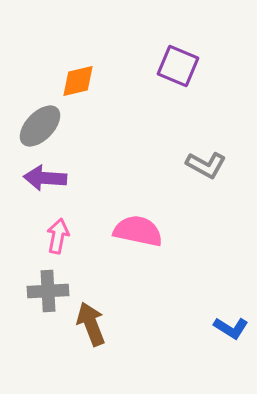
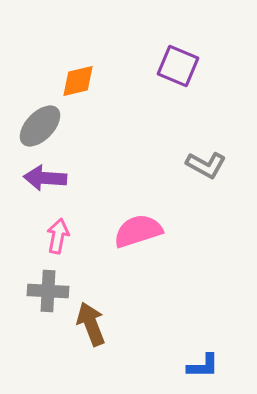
pink semicircle: rotated 30 degrees counterclockwise
gray cross: rotated 6 degrees clockwise
blue L-shape: moved 28 px left, 38 px down; rotated 32 degrees counterclockwise
